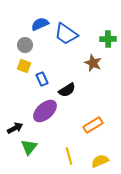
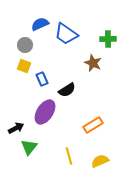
purple ellipse: moved 1 px down; rotated 15 degrees counterclockwise
black arrow: moved 1 px right
